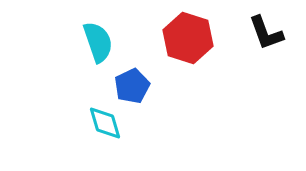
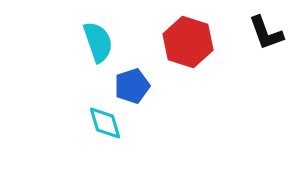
red hexagon: moved 4 px down
blue pentagon: rotated 8 degrees clockwise
